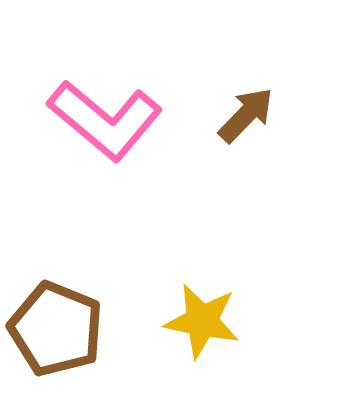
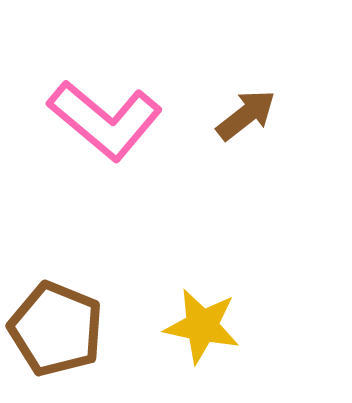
brown arrow: rotated 8 degrees clockwise
yellow star: moved 5 px down
